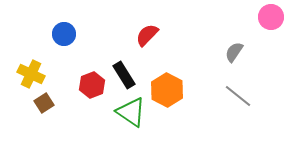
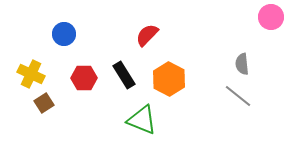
gray semicircle: moved 8 px right, 12 px down; rotated 40 degrees counterclockwise
red hexagon: moved 8 px left, 7 px up; rotated 20 degrees clockwise
orange hexagon: moved 2 px right, 11 px up
green triangle: moved 11 px right, 8 px down; rotated 12 degrees counterclockwise
